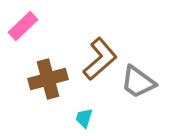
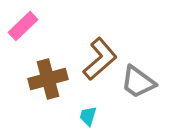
cyan trapezoid: moved 4 px right, 2 px up
